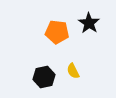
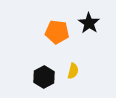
yellow semicircle: rotated 140 degrees counterclockwise
black hexagon: rotated 15 degrees counterclockwise
